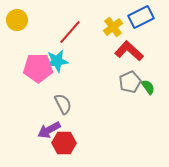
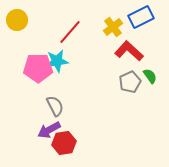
green semicircle: moved 2 px right, 11 px up
gray semicircle: moved 8 px left, 2 px down
red hexagon: rotated 10 degrees counterclockwise
